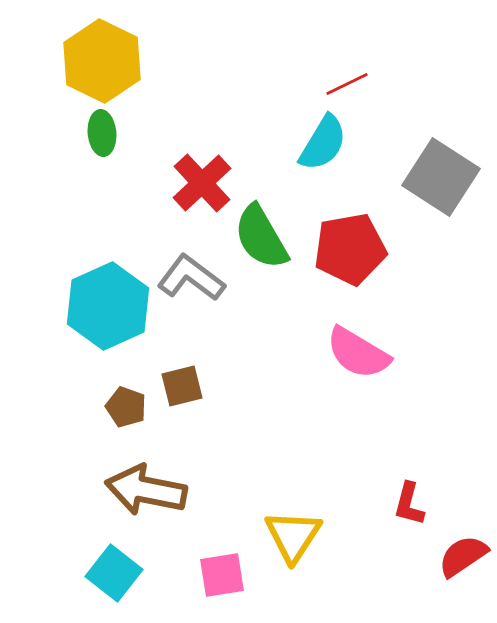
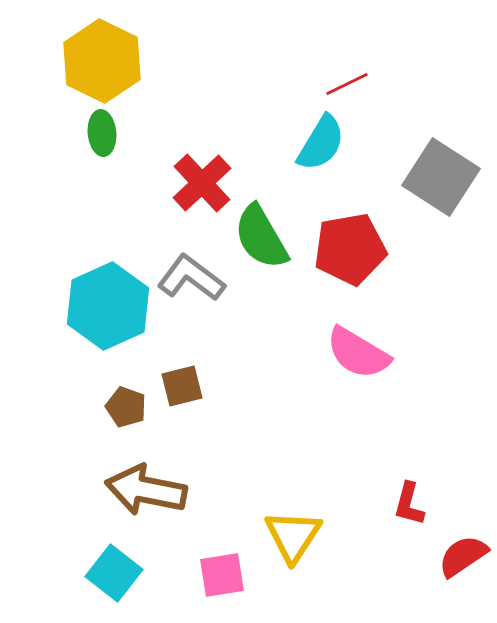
cyan semicircle: moved 2 px left
